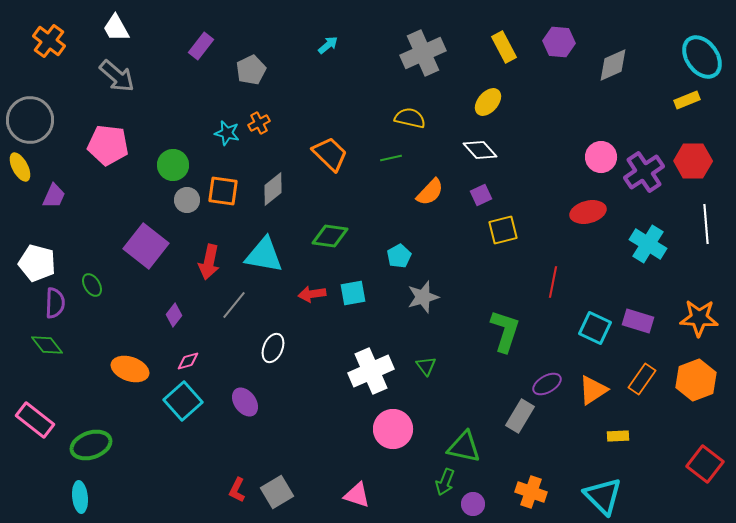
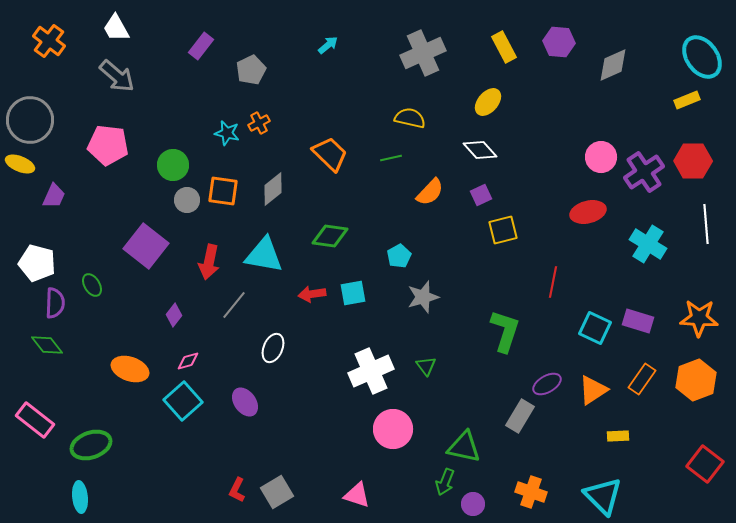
yellow ellipse at (20, 167): moved 3 px up; rotated 40 degrees counterclockwise
